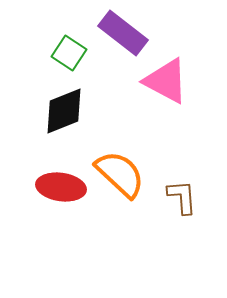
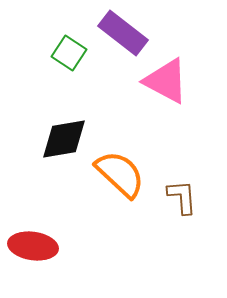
black diamond: moved 28 px down; rotated 12 degrees clockwise
red ellipse: moved 28 px left, 59 px down
